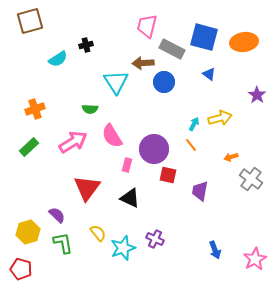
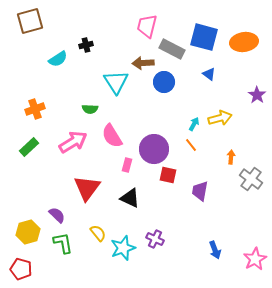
orange arrow: rotated 112 degrees clockwise
